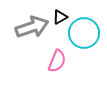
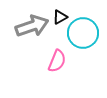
gray arrow: moved 1 px up
cyan circle: moved 1 px left
